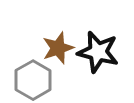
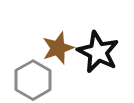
black star: rotated 12 degrees clockwise
